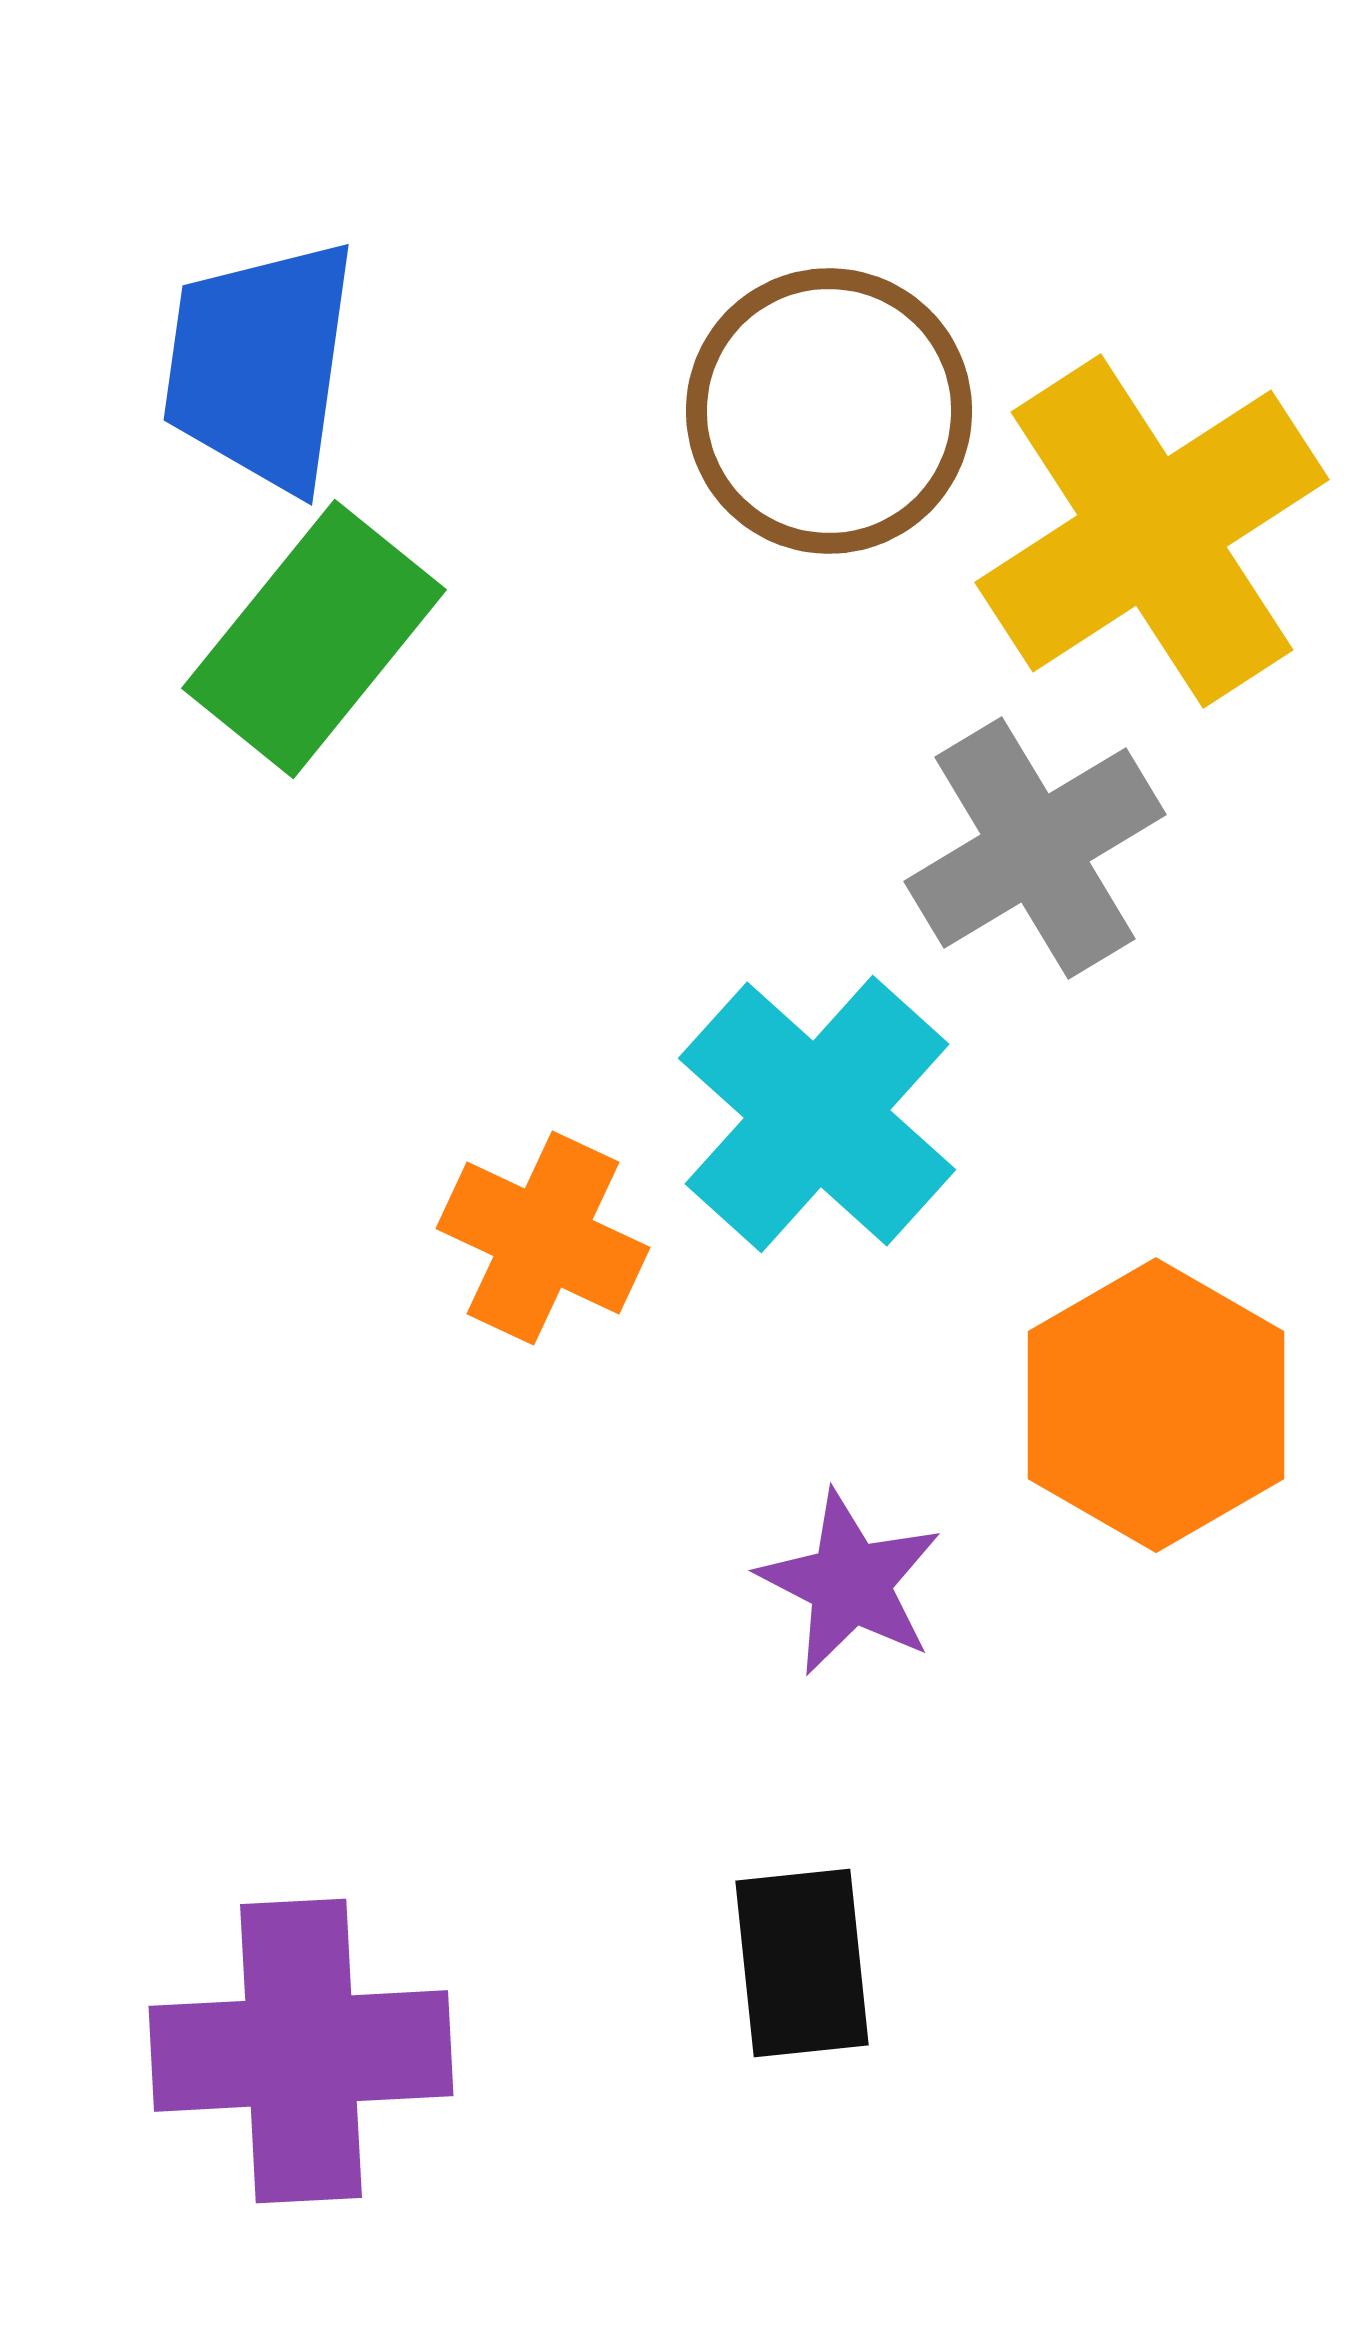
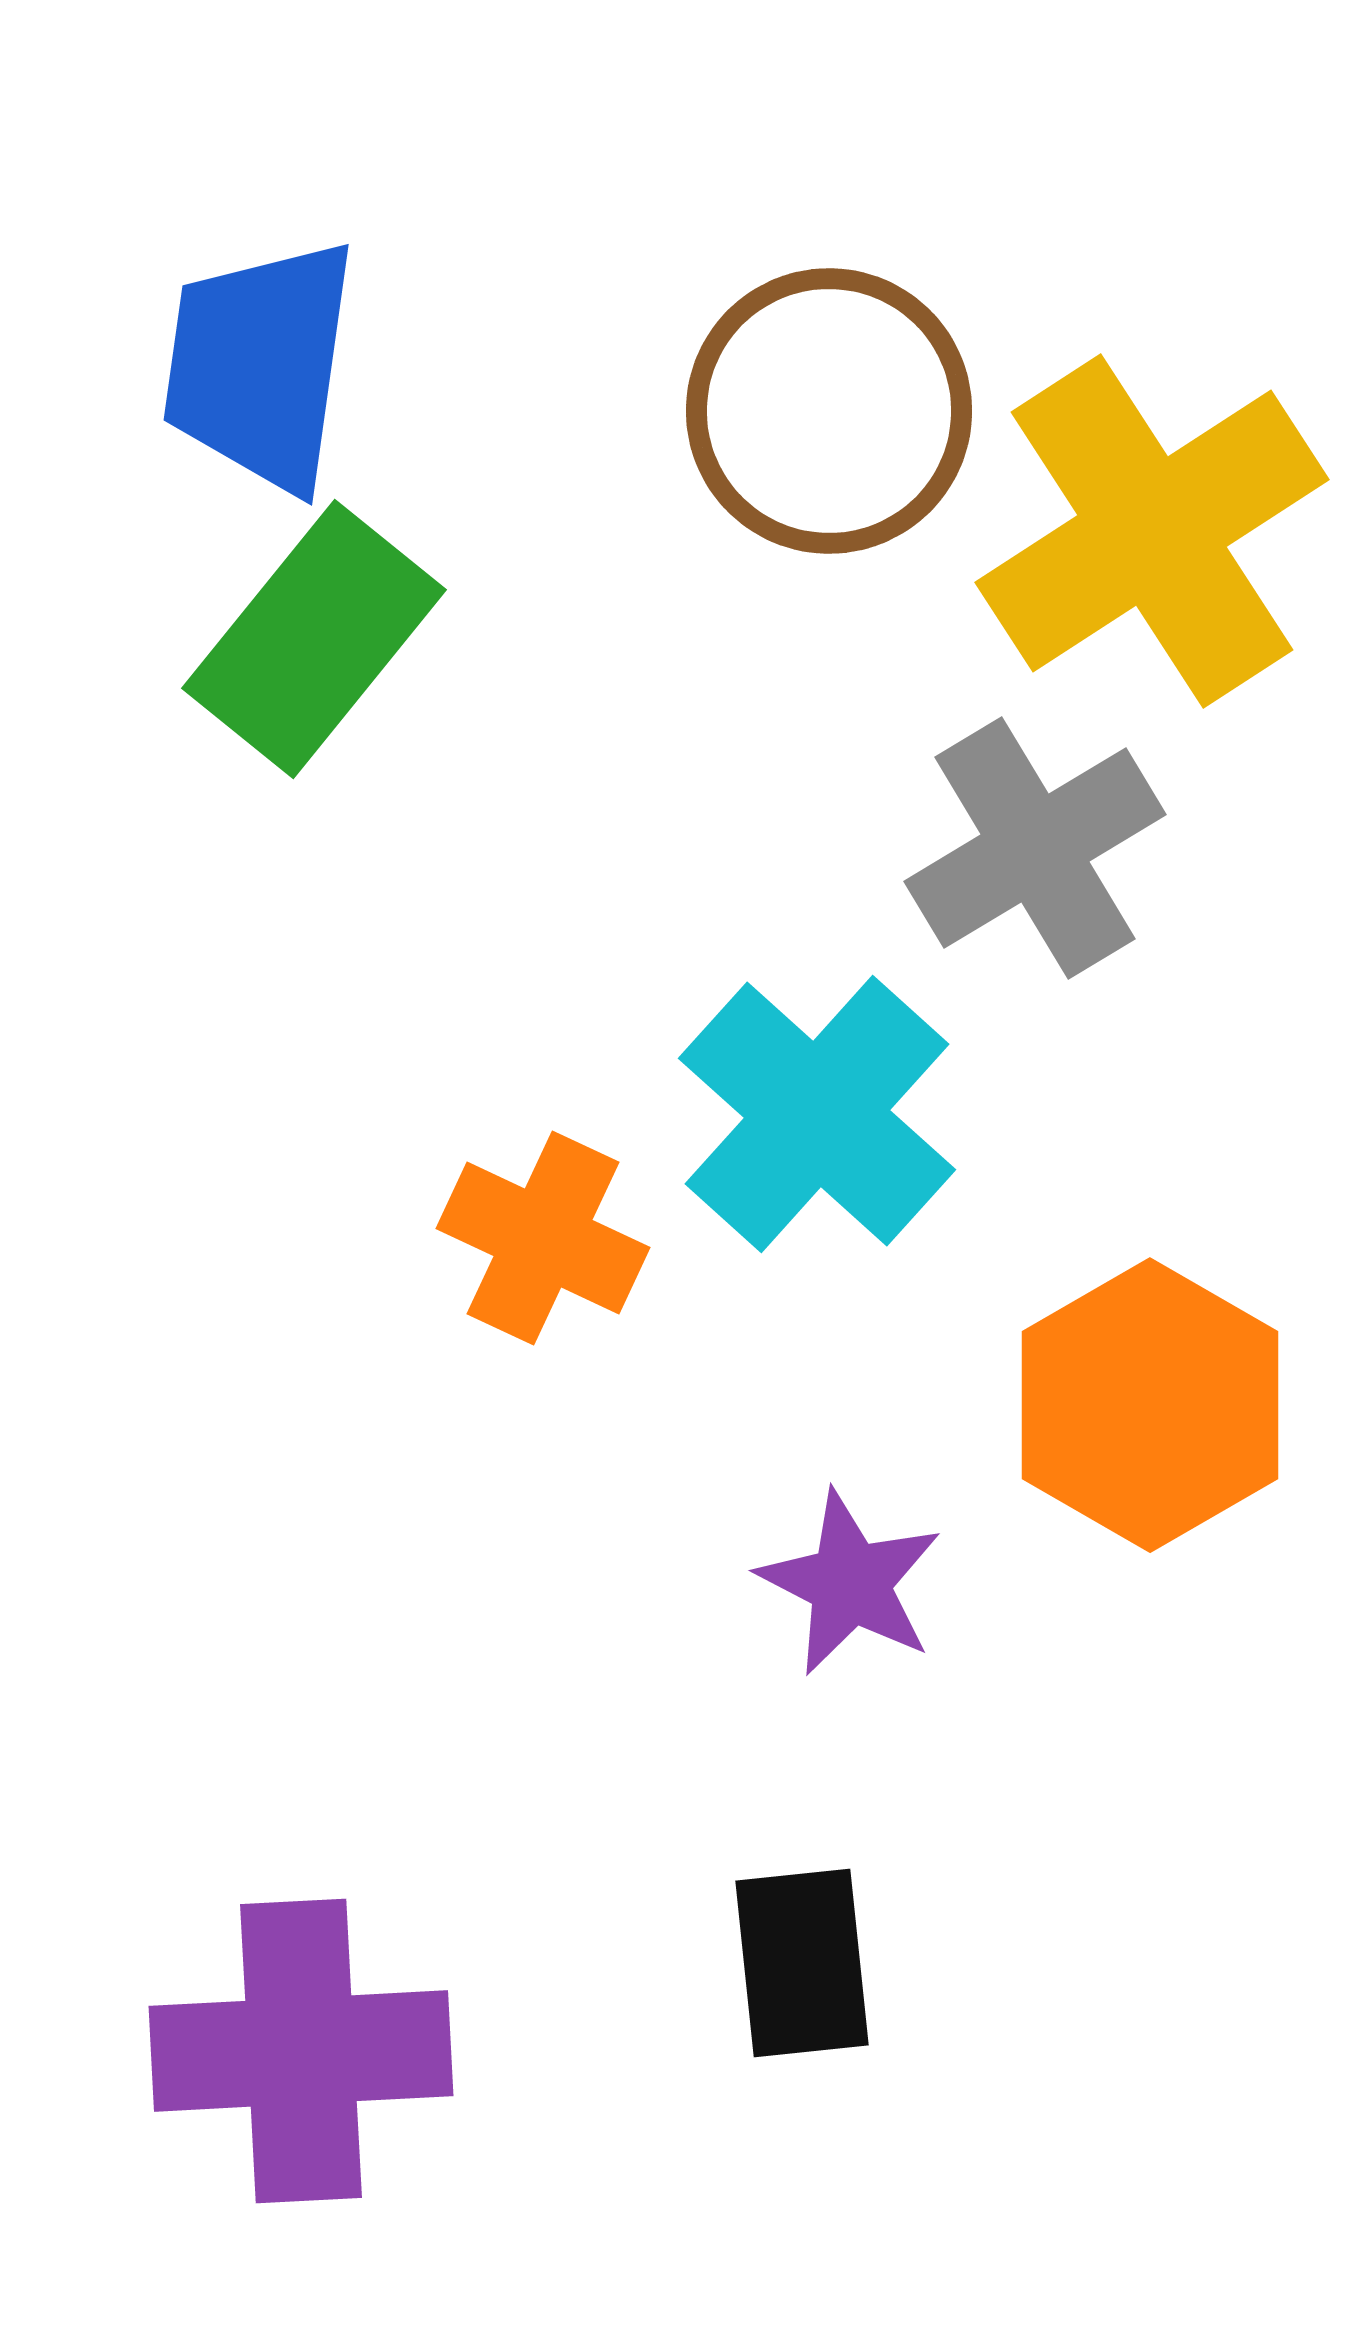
orange hexagon: moved 6 px left
